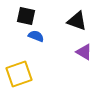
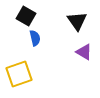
black square: rotated 18 degrees clockwise
black triangle: rotated 35 degrees clockwise
blue semicircle: moved 1 px left, 2 px down; rotated 56 degrees clockwise
